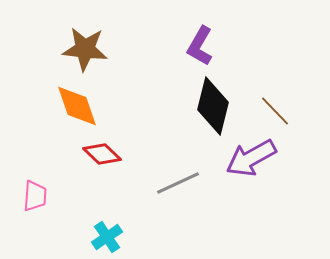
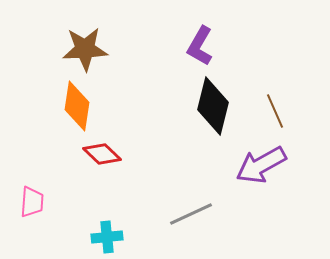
brown star: rotated 9 degrees counterclockwise
orange diamond: rotated 27 degrees clockwise
brown line: rotated 20 degrees clockwise
purple arrow: moved 10 px right, 7 px down
gray line: moved 13 px right, 31 px down
pink trapezoid: moved 3 px left, 6 px down
cyan cross: rotated 28 degrees clockwise
